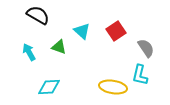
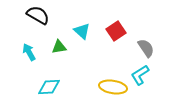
green triangle: rotated 28 degrees counterclockwise
cyan L-shape: rotated 45 degrees clockwise
